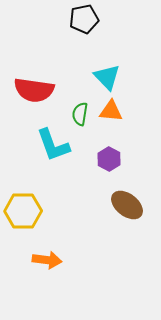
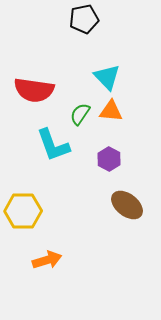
green semicircle: rotated 25 degrees clockwise
orange arrow: rotated 24 degrees counterclockwise
